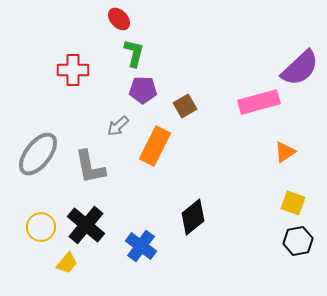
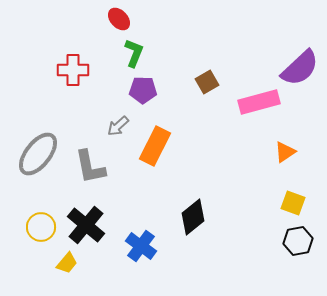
green L-shape: rotated 8 degrees clockwise
brown square: moved 22 px right, 24 px up
